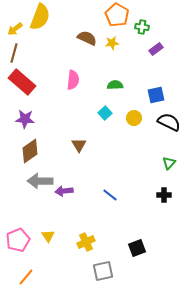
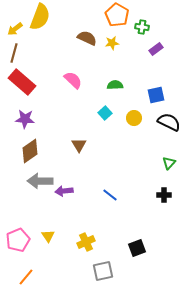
pink semicircle: rotated 54 degrees counterclockwise
